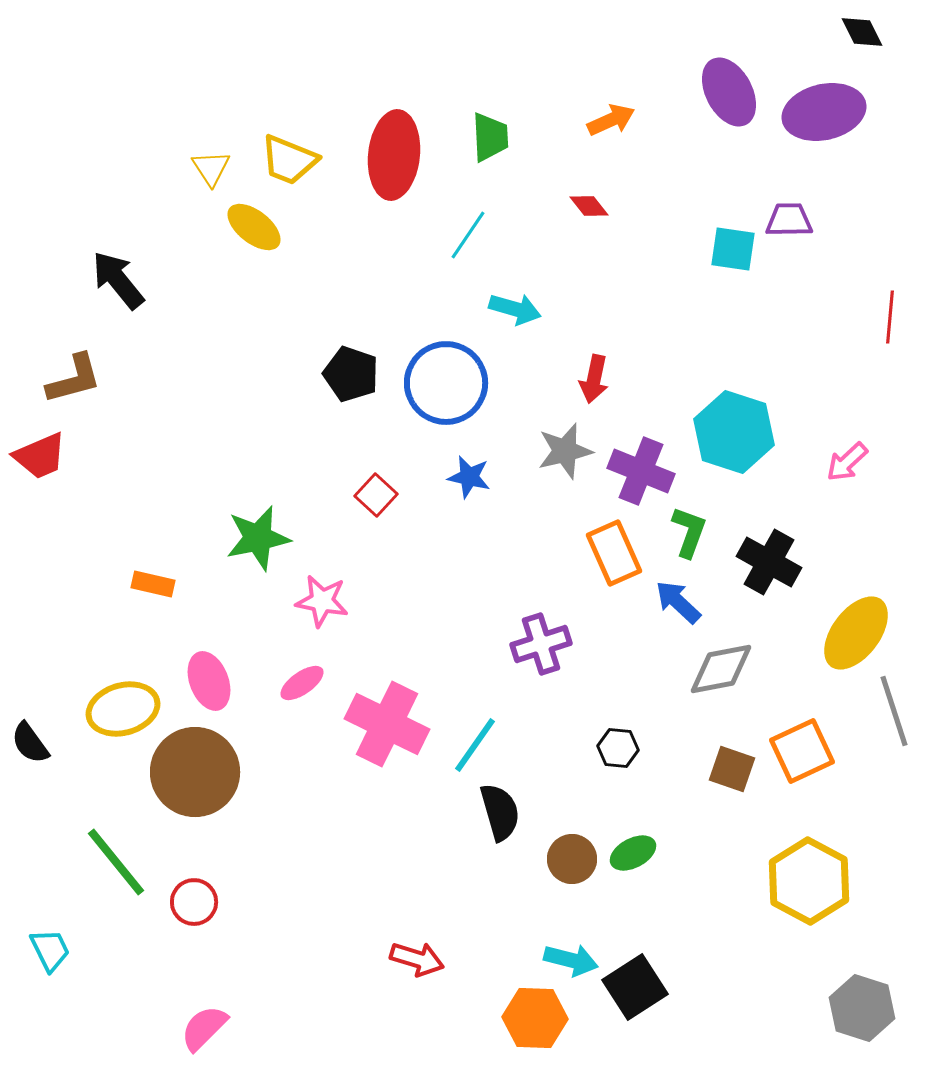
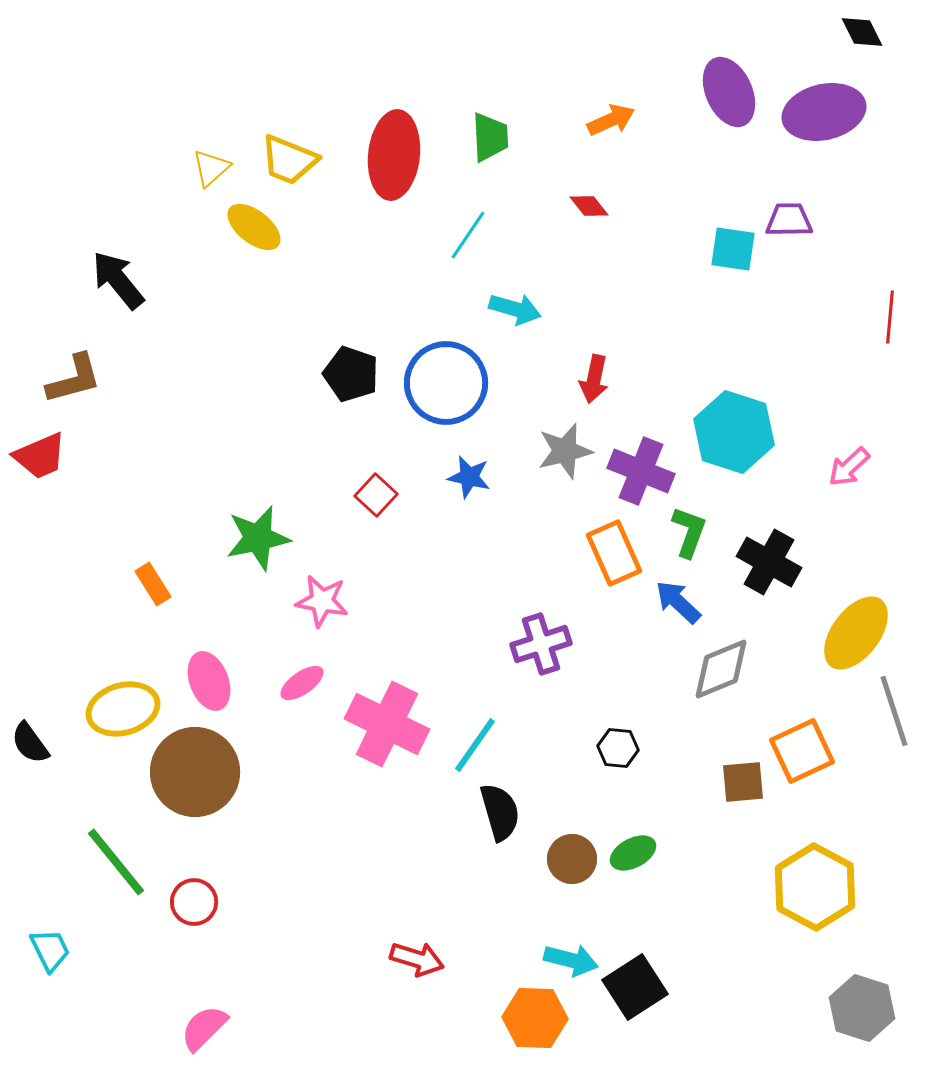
purple ellipse at (729, 92): rotated 4 degrees clockwise
yellow triangle at (211, 168): rotated 21 degrees clockwise
pink arrow at (847, 462): moved 2 px right, 5 px down
orange rectangle at (153, 584): rotated 45 degrees clockwise
gray diamond at (721, 669): rotated 12 degrees counterclockwise
brown square at (732, 769): moved 11 px right, 13 px down; rotated 24 degrees counterclockwise
yellow hexagon at (809, 881): moved 6 px right, 6 px down
